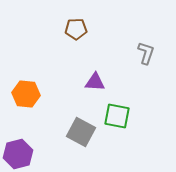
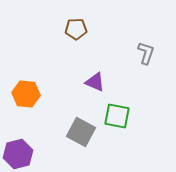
purple triangle: rotated 20 degrees clockwise
